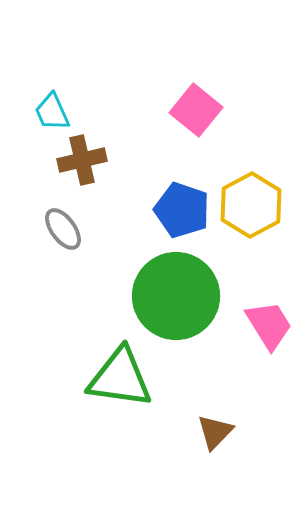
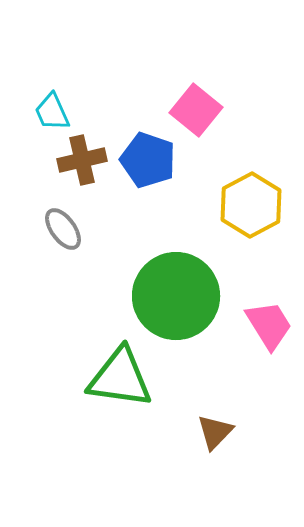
blue pentagon: moved 34 px left, 50 px up
